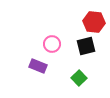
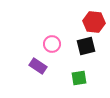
purple rectangle: rotated 12 degrees clockwise
green square: rotated 35 degrees clockwise
